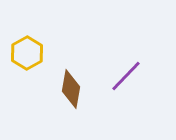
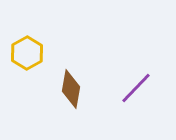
purple line: moved 10 px right, 12 px down
